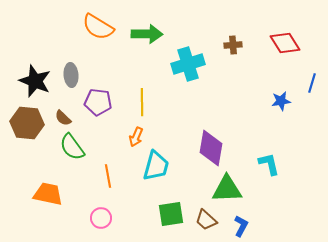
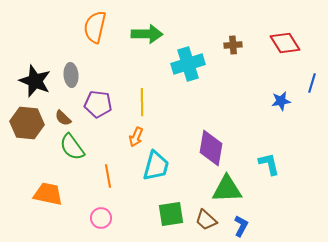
orange semicircle: moved 3 px left; rotated 72 degrees clockwise
purple pentagon: moved 2 px down
